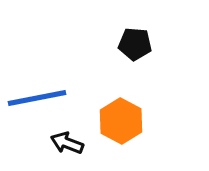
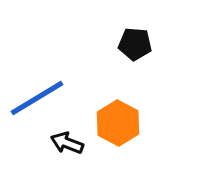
blue line: rotated 20 degrees counterclockwise
orange hexagon: moved 3 px left, 2 px down
